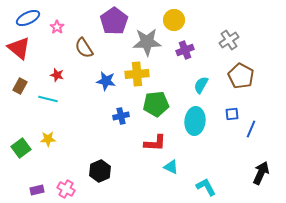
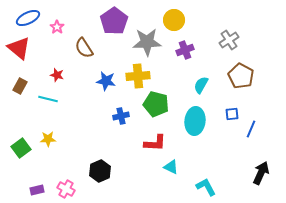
yellow cross: moved 1 px right, 2 px down
green pentagon: rotated 20 degrees clockwise
